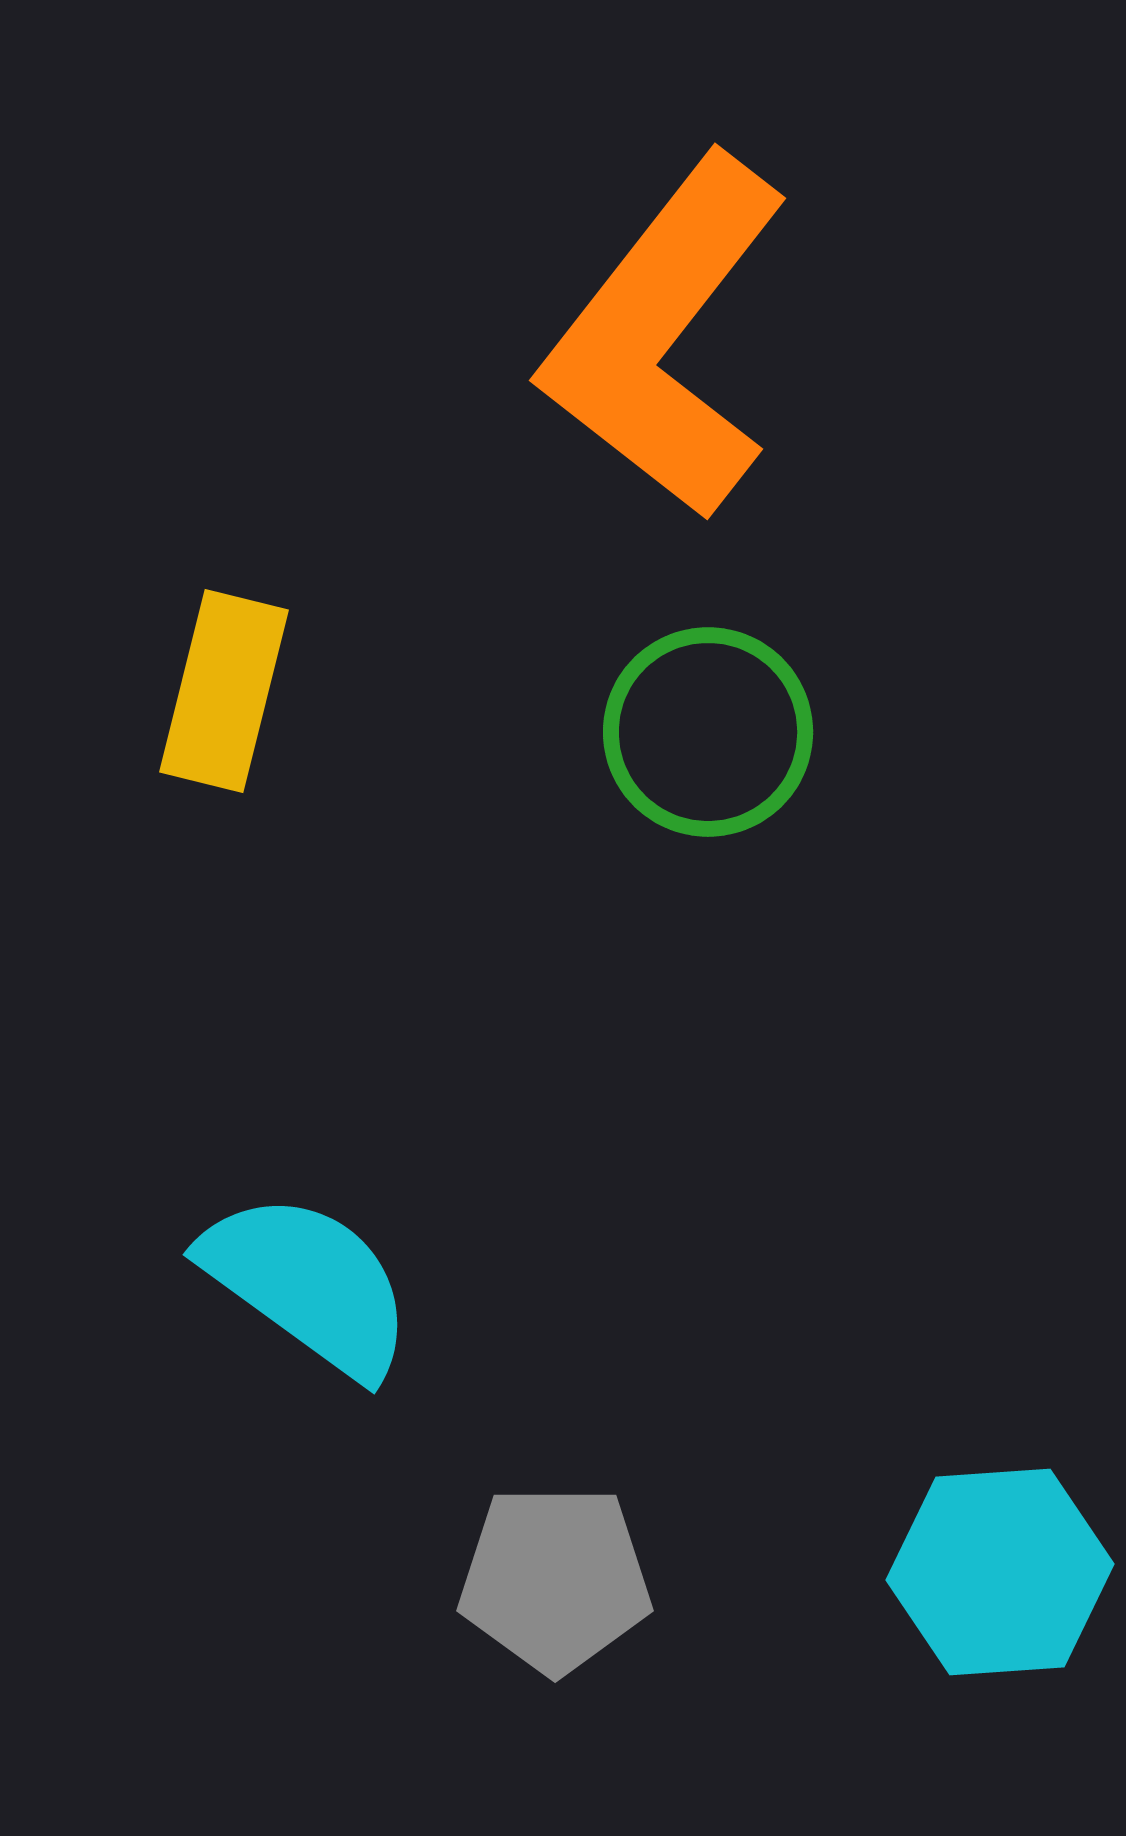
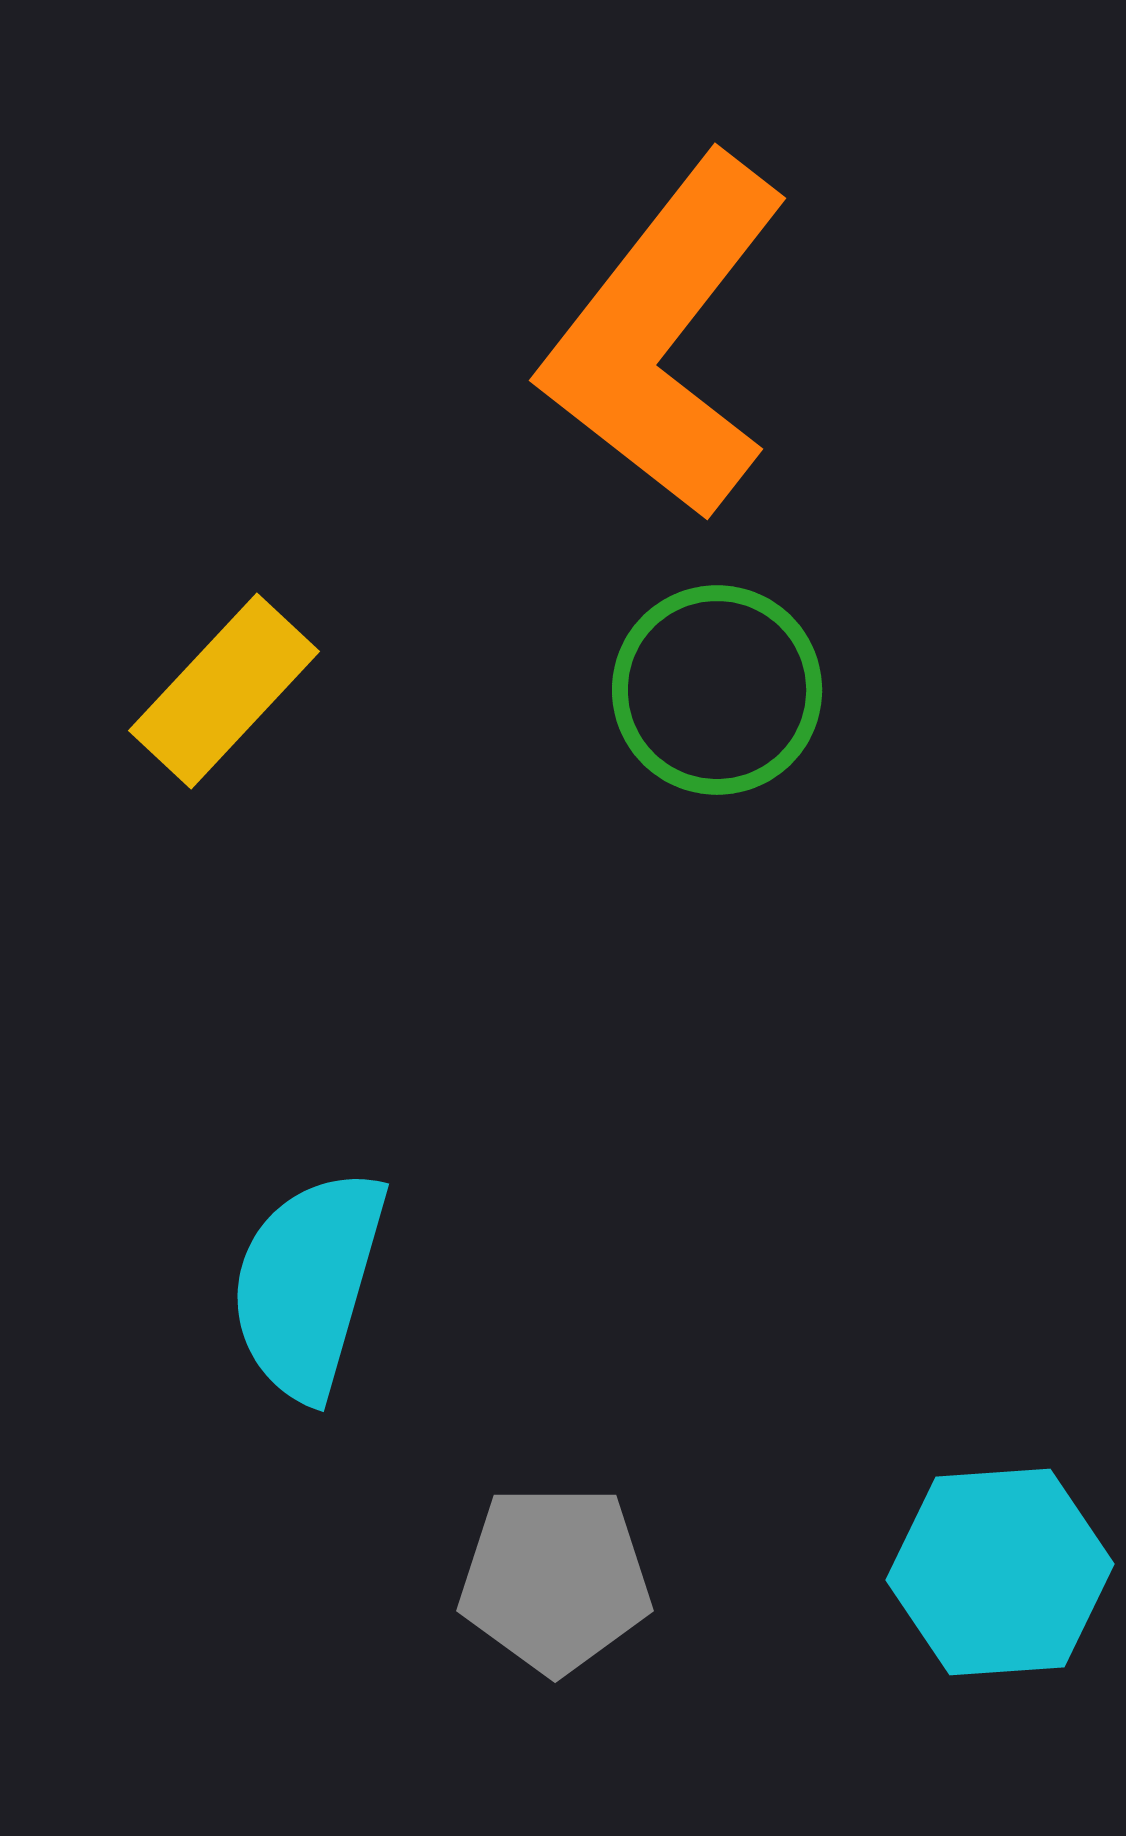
yellow rectangle: rotated 29 degrees clockwise
green circle: moved 9 px right, 42 px up
cyan semicircle: rotated 110 degrees counterclockwise
